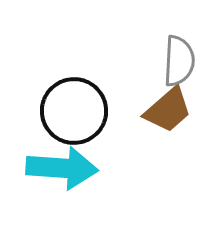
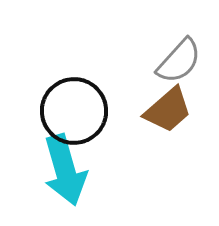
gray semicircle: rotated 39 degrees clockwise
cyan arrow: moved 3 px right, 2 px down; rotated 70 degrees clockwise
